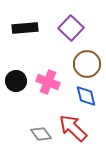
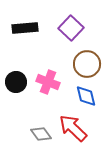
black circle: moved 1 px down
